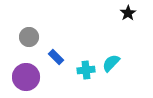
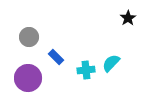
black star: moved 5 px down
purple circle: moved 2 px right, 1 px down
